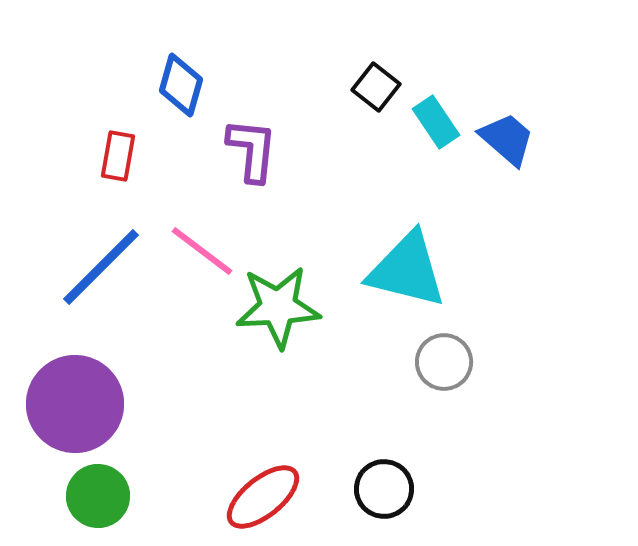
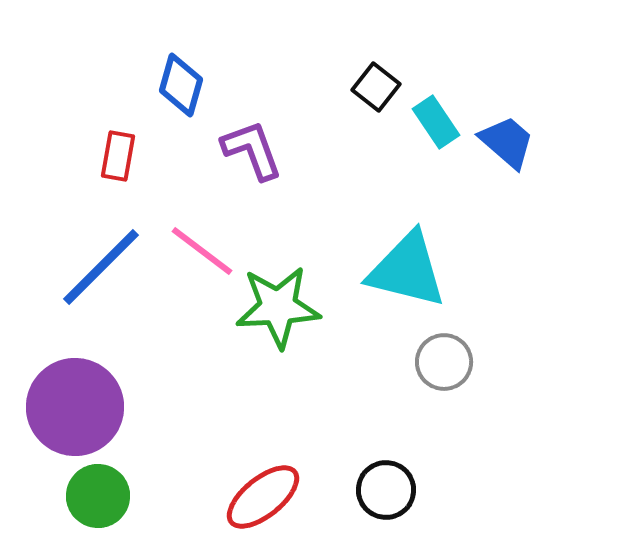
blue trapezoid: moved 3 px down
purple L-shape: rotated 26 degrees counterclockwise
purple circle: moved 3 px down
black circle: moved 2 px right, 1 px down
